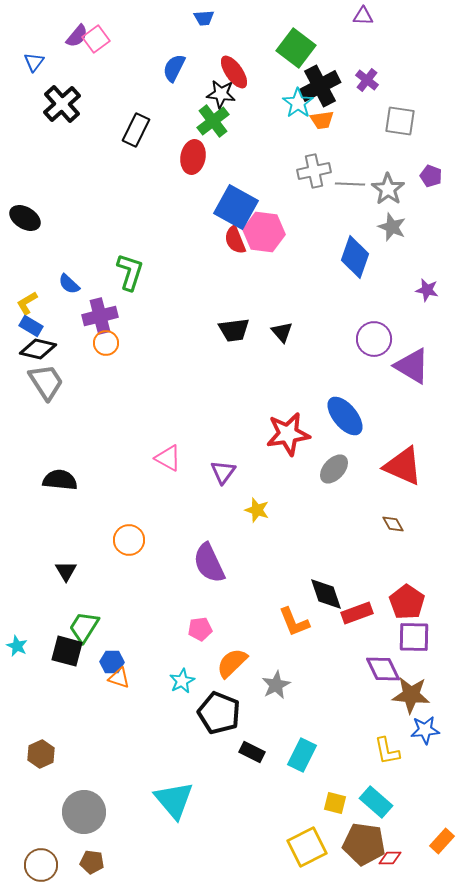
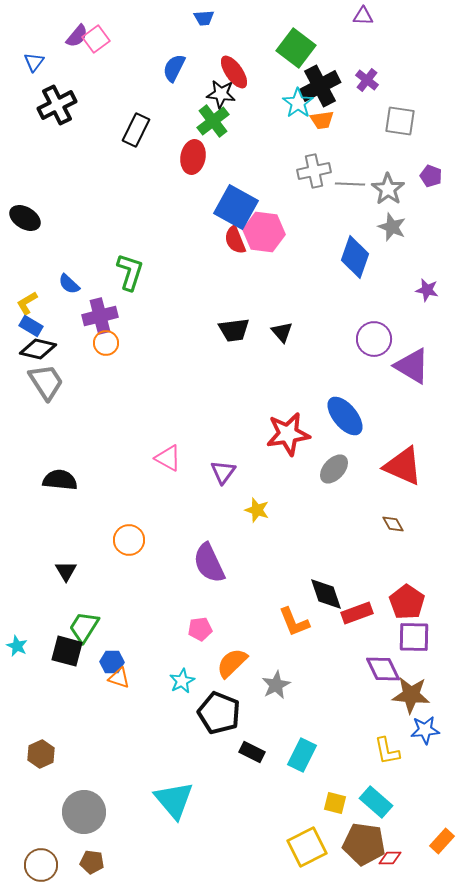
black cross at (62, 104): moved 5 px left, 1 px down; rotated 15 degrees clockwise
